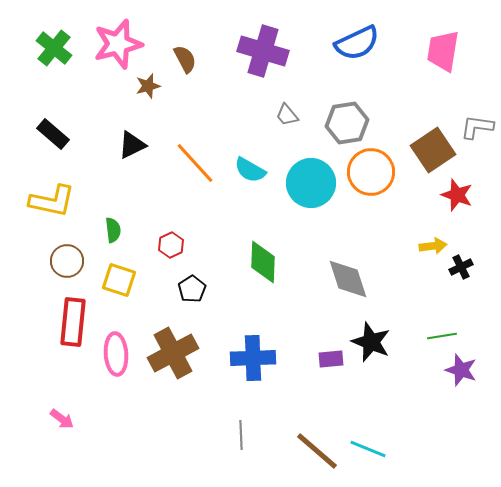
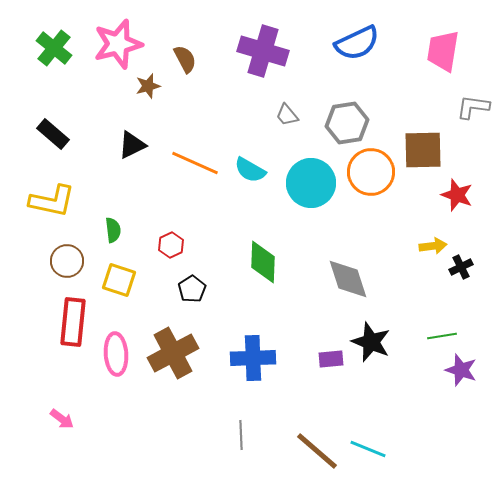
gray L-shape: moved 4 px left, 20 px up
brown square: moved 10 px left; rotated 33 degrees clockwise
orange line: rotated 24 degrees counterclockwise
